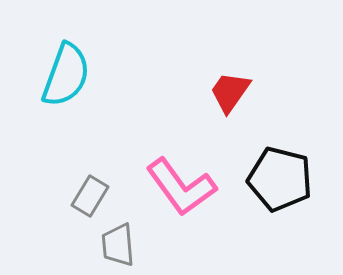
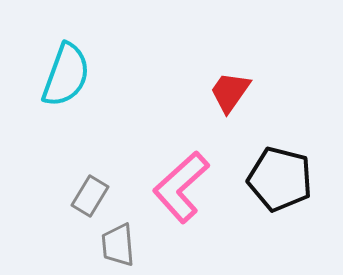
pink L-shape: rotated 84 degrees clockwise
